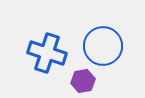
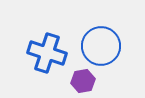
blue circle: moved 2 px left
